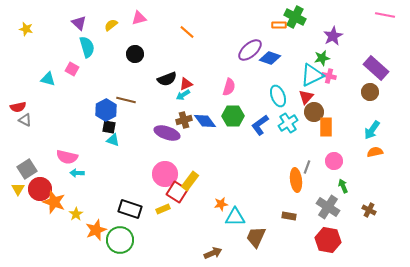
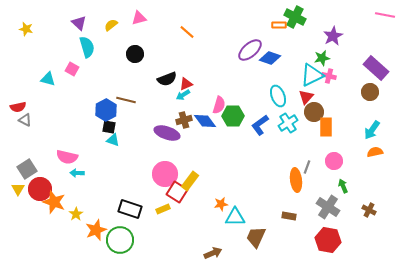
pink semicircle at (229, 87): moved 10 px left, 18 px down
